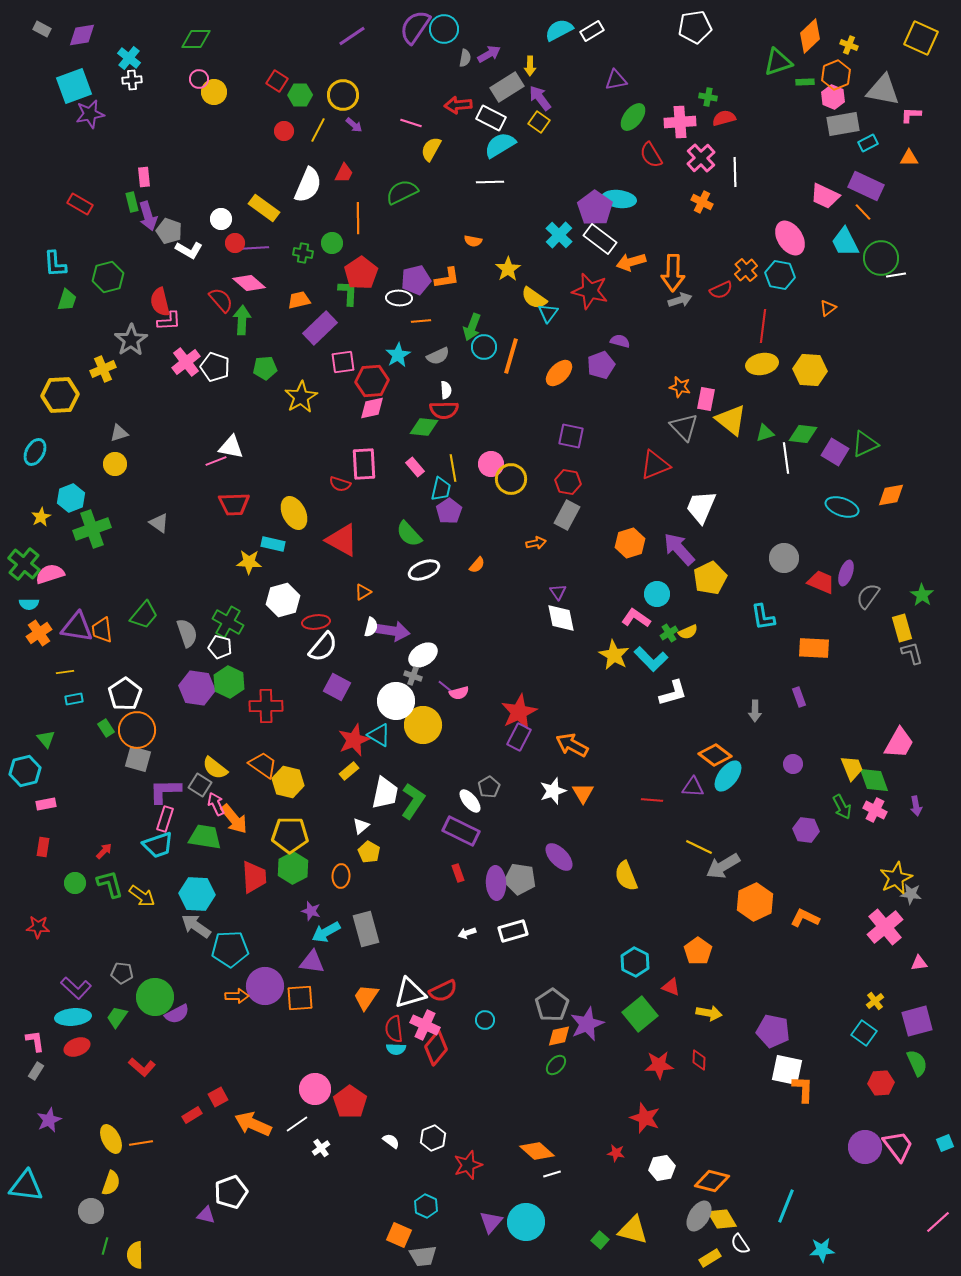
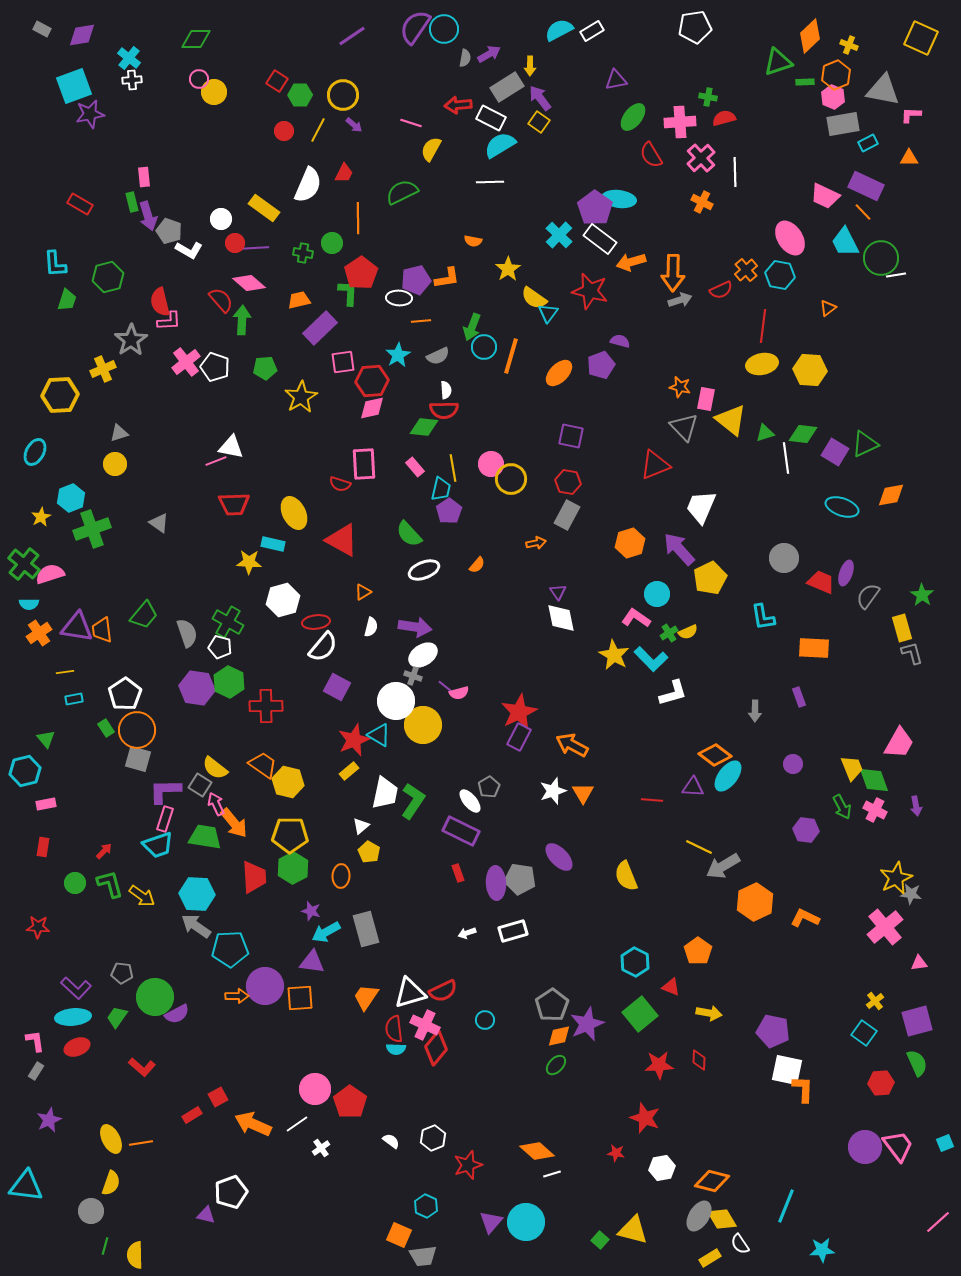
purple arrow at (393, 631): moved 22 px right, 4 px up
orange arrow at (234, 819): moved 4 px down
